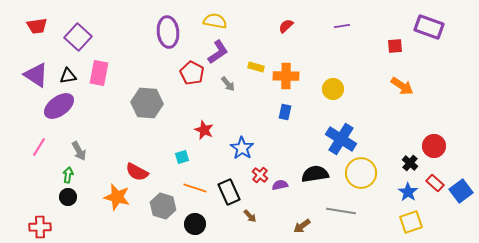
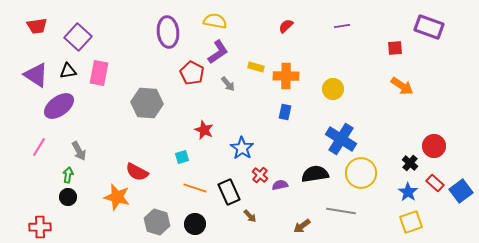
red square at (395, 46): moved 2 px down
black triangle at (68, 76): moved 5 px up
gray hexagon at (163, 206): moved 6 px left, 16 px down
